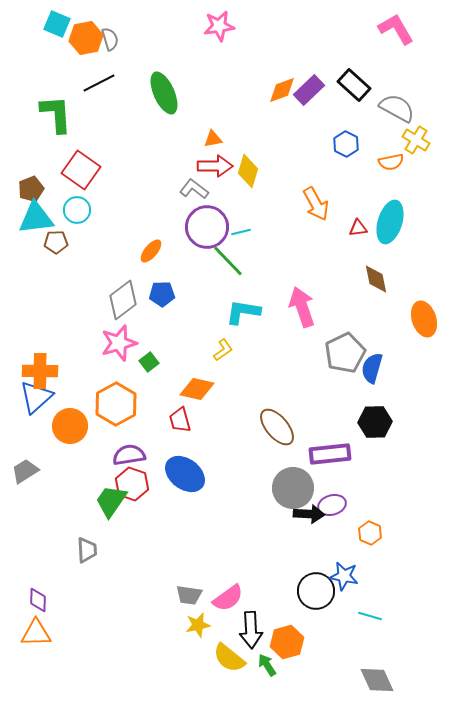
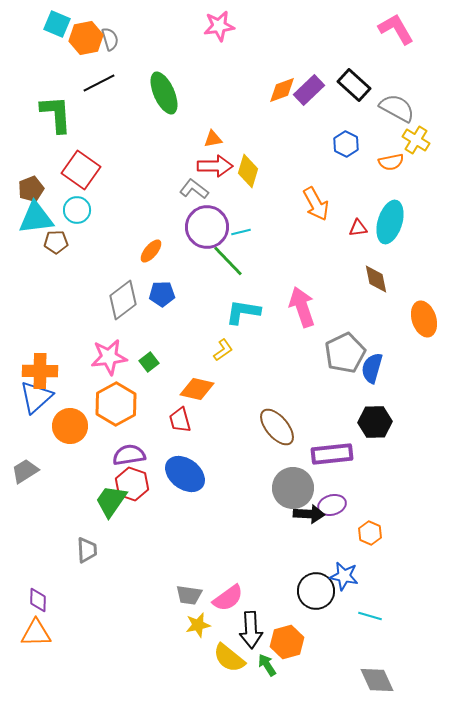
pink star at (119, 343): moved 10 px left, 14 px down; rotated 9 degrees clockwise
purple rectangle at (330, 454): moved 2 px right
